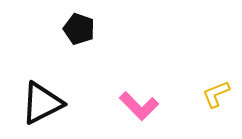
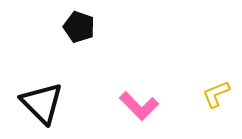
black pentagon: moved 2 px up
black triangle: rotated 48 degrees counterclockwise
